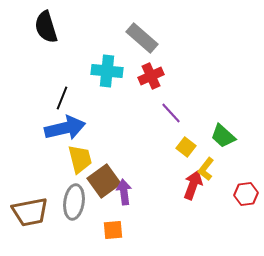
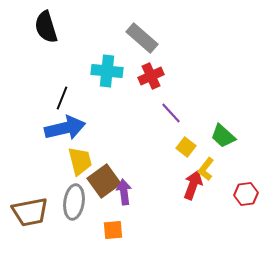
yellow trapezoid: moved 2 px down
